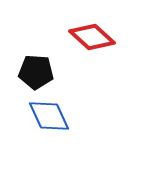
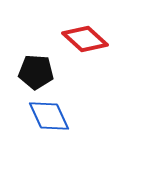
red diamond: moved 7 px left, 2 px down
